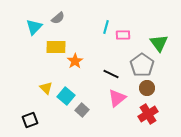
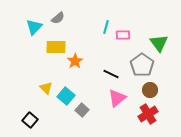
brown circle: moved 3 px right, 2 px down
black square: rotated 28 degrees counterclockwise
